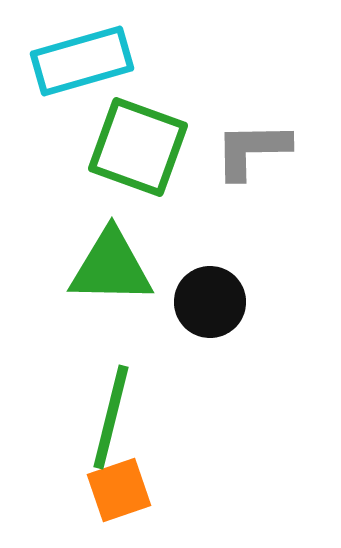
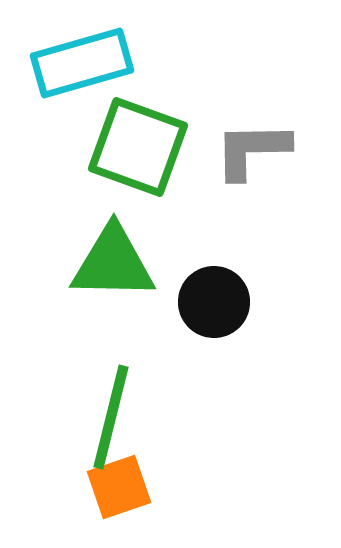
cyan rectangle: moved 2 px down
green triangle: moved 2 px right, 4 px up
black circle: moved 4 px right
orange square: moved 3 px up
